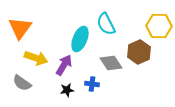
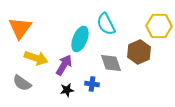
gray diamond: rotated 15 degrees clockwise
